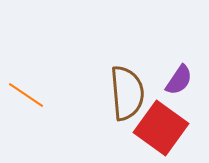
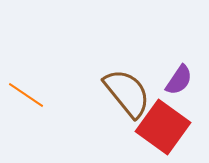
brown semicircle: rotated 34 degrees counterclockwise
red square: moved 2 px right, 1 px up
